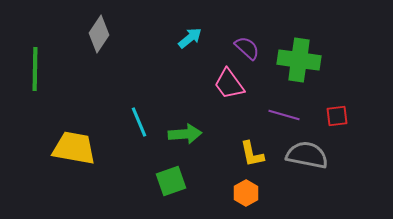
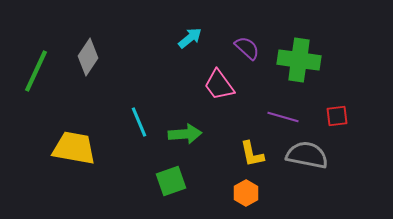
gray diamond: moved 11 px left, 23 px down
green line: moved 1 px right, 2 px down; rotated 24 degrees clockwise
pink trapezoid: moved 10 px left, 1 px down
purple line: moved 1 px left, 2 px down
